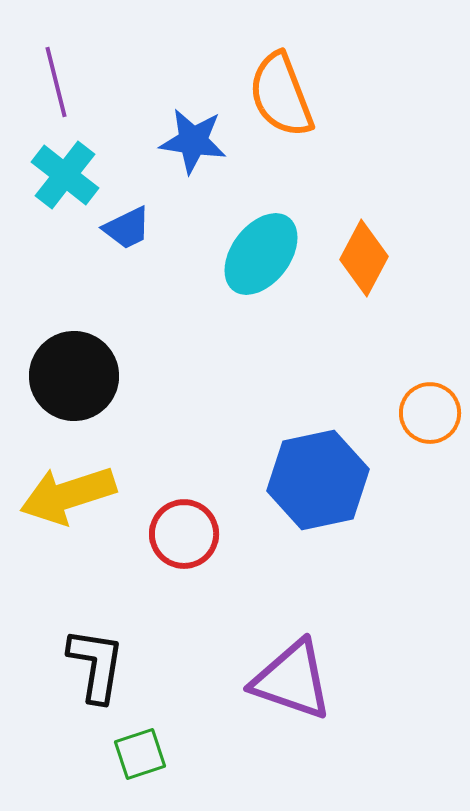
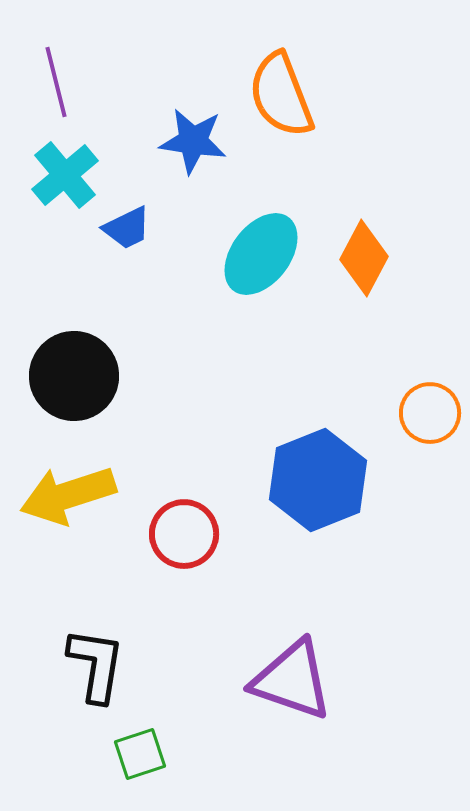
cyan cross: rotated 12 degrees clockwise
blue hexagon: rotated 10 degrees counterclockwise
